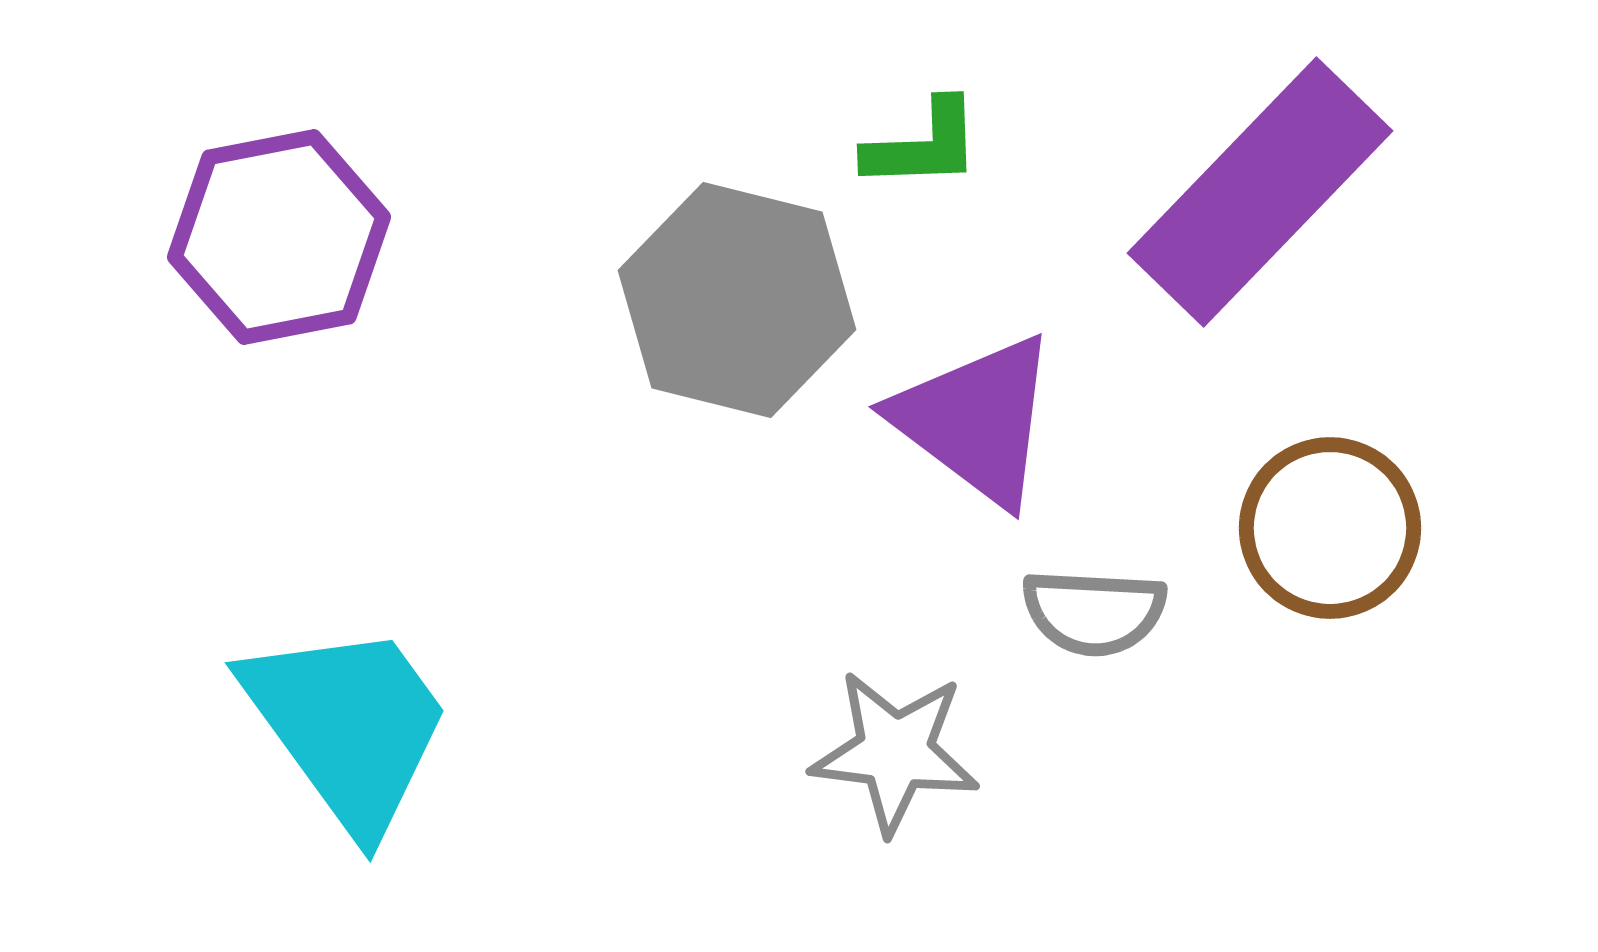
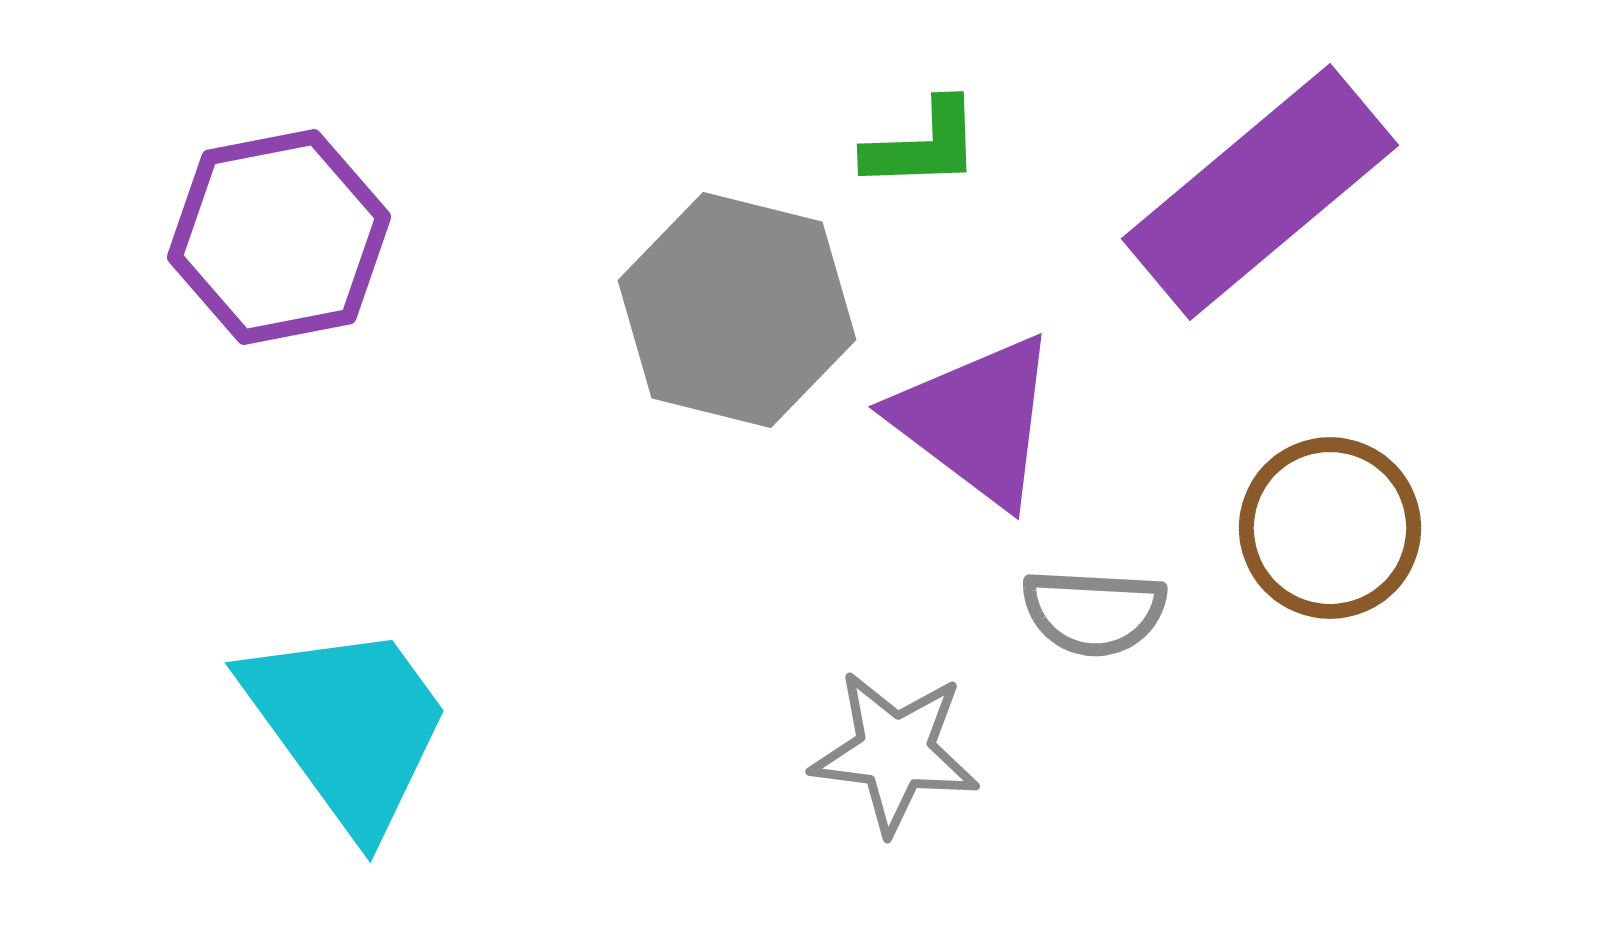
purple rectangle: rotated 6 degrees clockwise
gray hexagon: moved 10 px down
